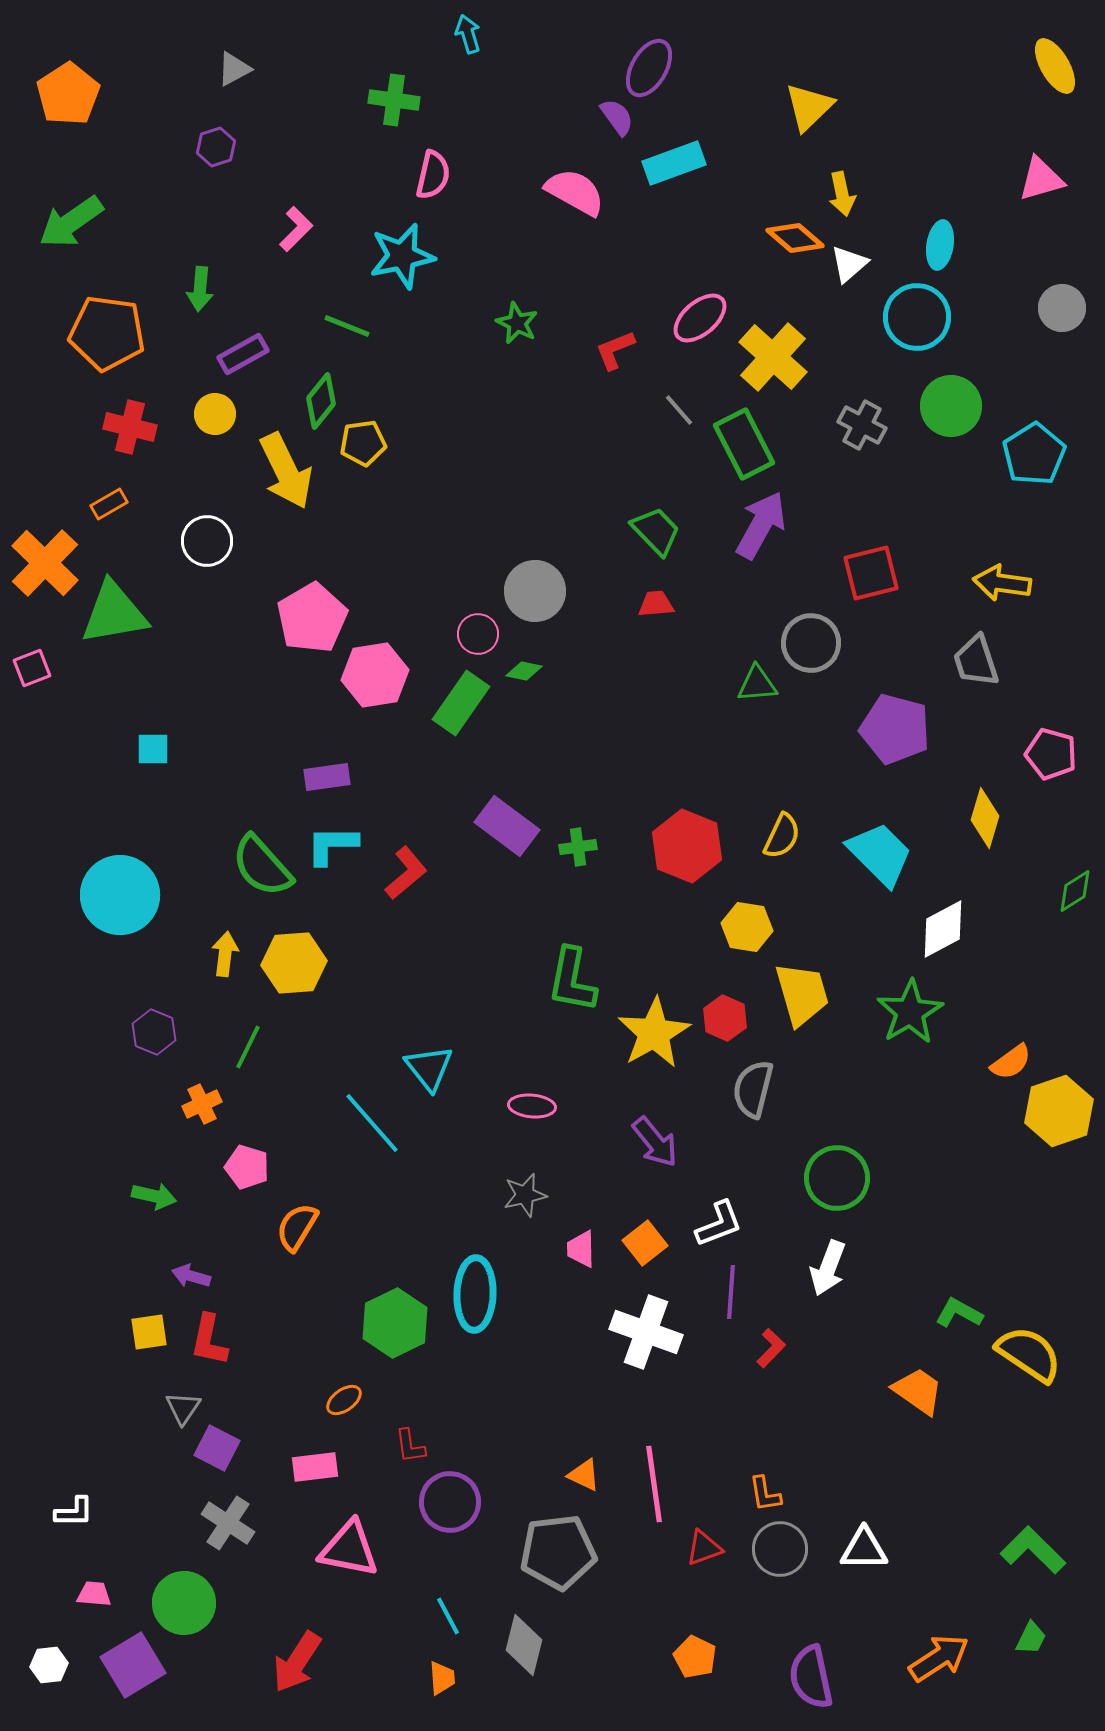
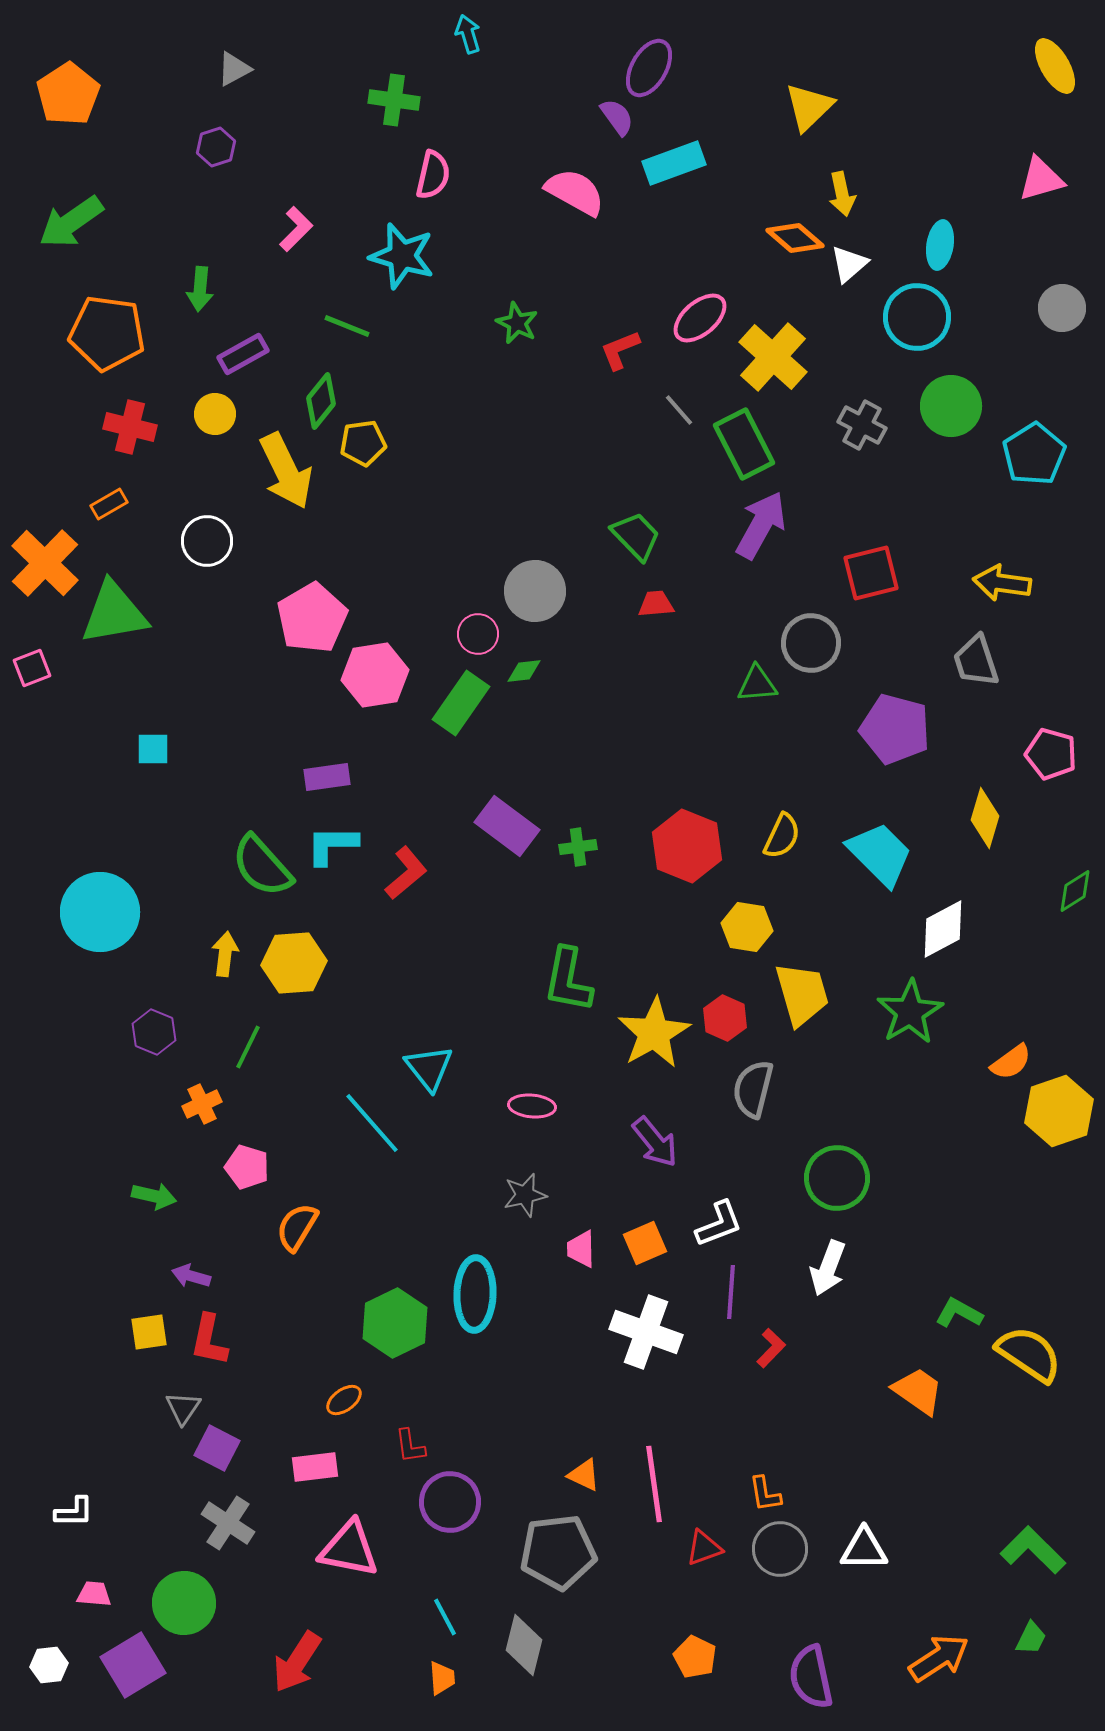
cyan star at (402, 256): rotated 28 degrees clockwise
red L-shape at (615, 350): moved 5 px right
green trapezoid at (656, 531): moved 20 px left, 5 px down
green diamond at (524, 671): rotated 18 degrees counterclockwise
cyan circle at (120, 895): moved 20 px left, 17 px down
green L-shape at (572, 980): moved 4 px left
orange square at (645, 1243): rotated 15 degrees clockwise
cyan line at (448, 1616): moved 3 px left, 1 px down
